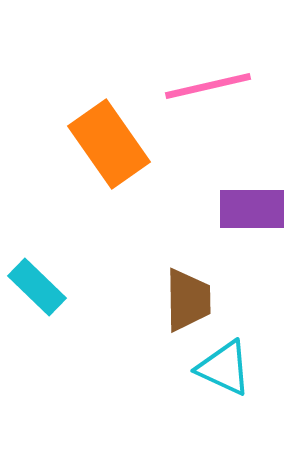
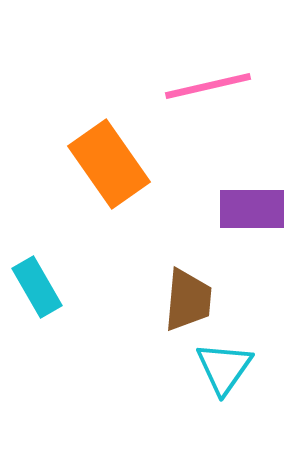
orange rectangle: moved 20 px down
cyan rectangle: rotated 16 degrees clockwise
brown trapezoid: rotated 6 degrees clockwise
cyan triangle: rotated 40 degrees clockwise
